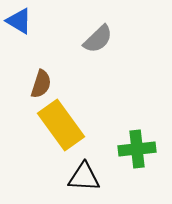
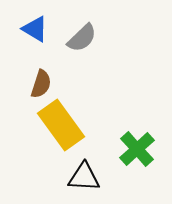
blue triangle: moved 16 px right, 8 px down
gray semicircle: moved 16 px left, 1 px up
green cross: rotated 36 degrees counterclockwise
